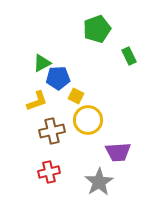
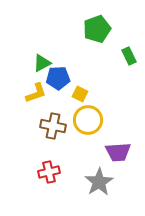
yellow square: moved 4 px right, 2 px up
yellow L-shape: moved 1 px left, 8 px up
brown cross: moved 1 px right, 5 px up; rotated 25 degrees clockwise
